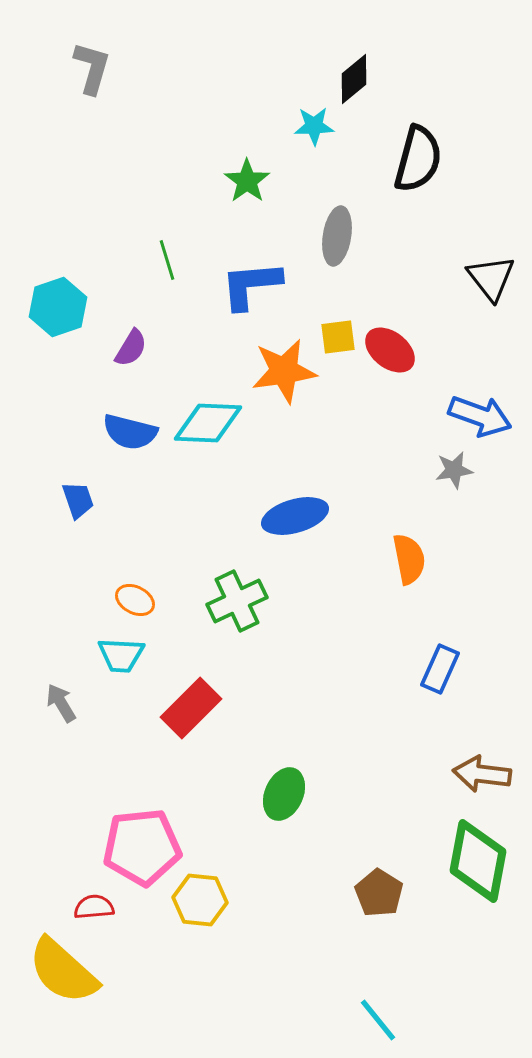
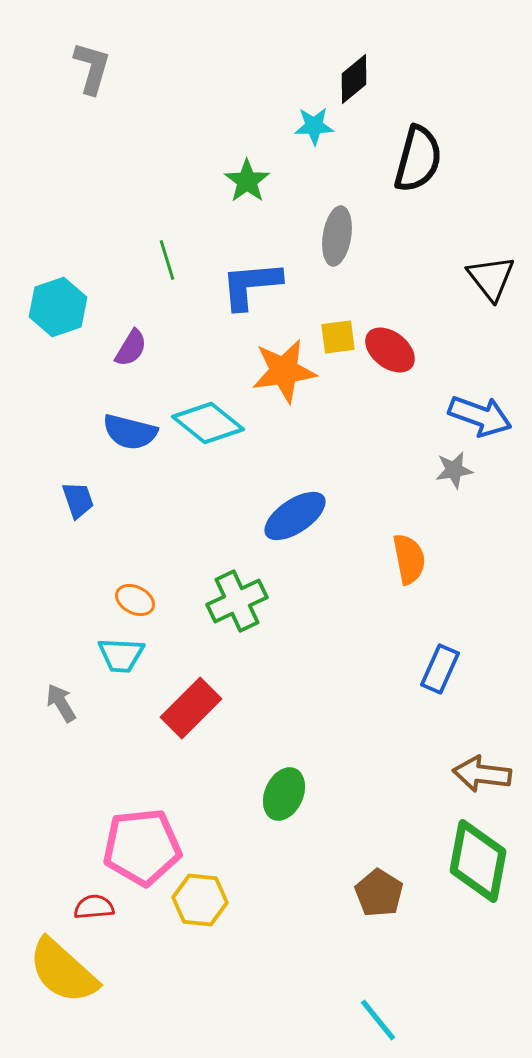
cyan diamond: rotated 36 degrees clockwise
blue ellipse: rotated 18 degrees counterclockwise
